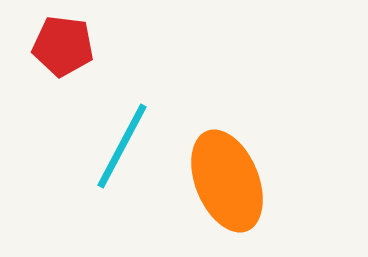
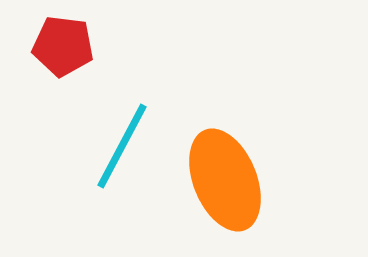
orange ellipse: moved 2 px left, 1 px up
